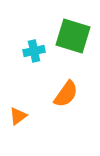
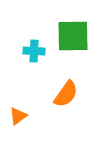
green square: rotated 18 degrees counterclockwise
cyan cross: rotated 15 degrees clockwise
